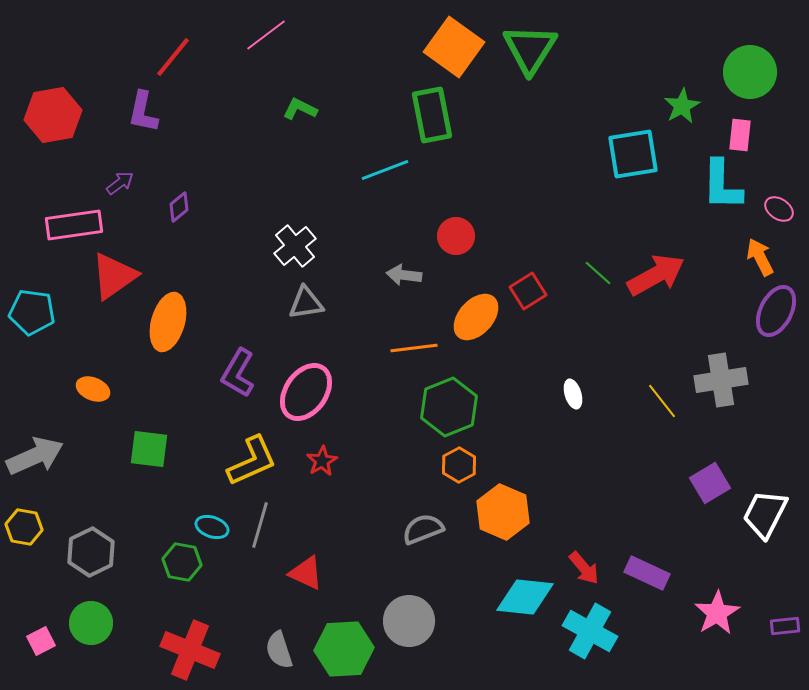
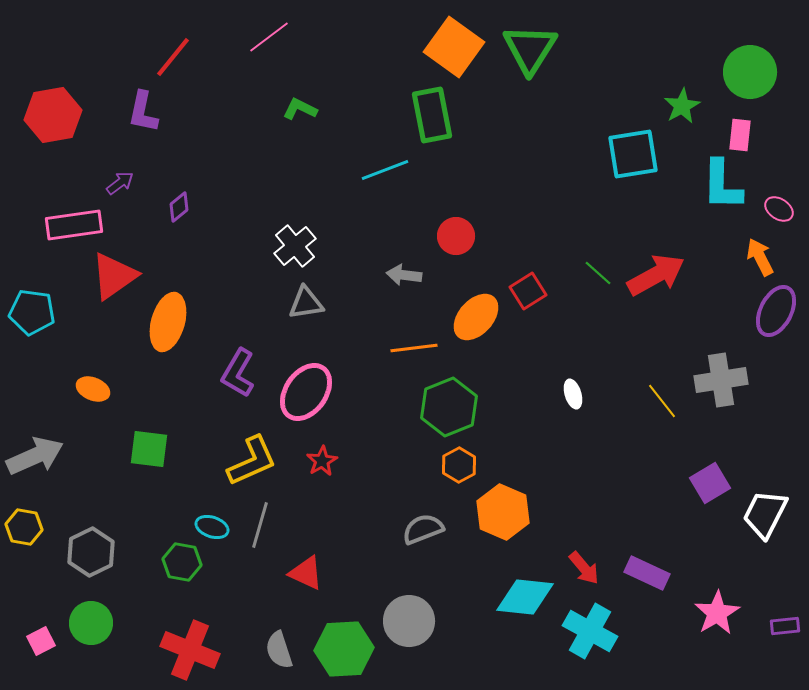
pink line at (266, 35): moved 3 px right, 2 px down
